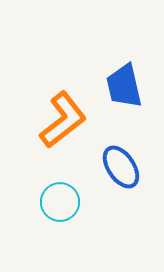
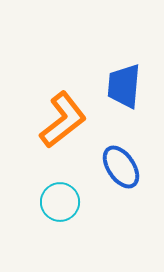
blue trapezoid: rotated 18 degrees clockwise
